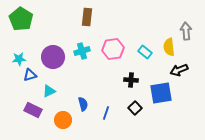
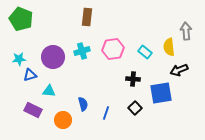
green pentagon: rotated 10 degrees counterclockwise
black cross: moved 2 px right, 1 px up
cyan triangle: rotated 32 degrees clockwise
